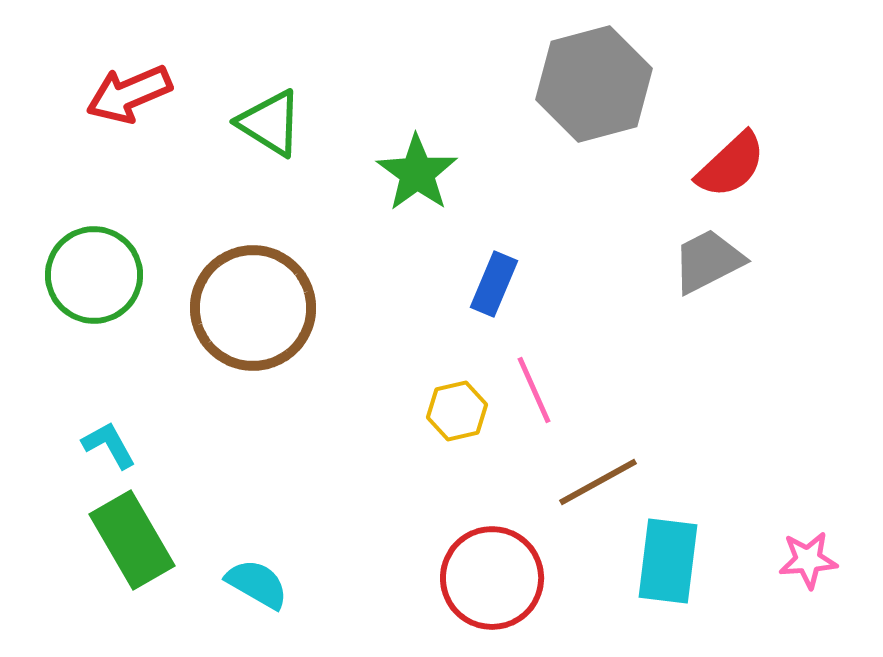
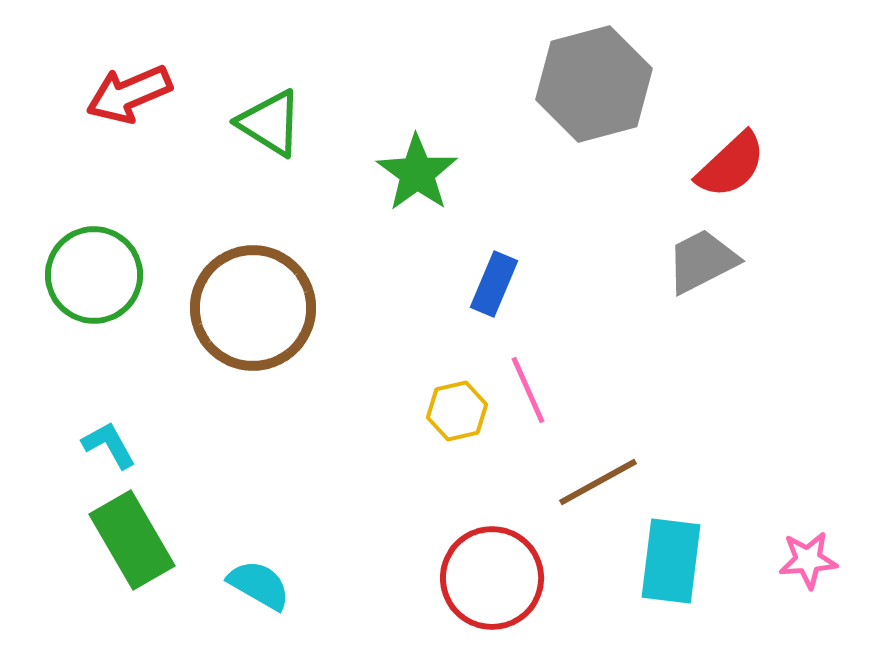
gray trapezoid: moved 6 px left
pink line: moved 6 px left
cyan rectangle: moved 3 px right
cyan semicircle: moved 2 px right, 1 px down
